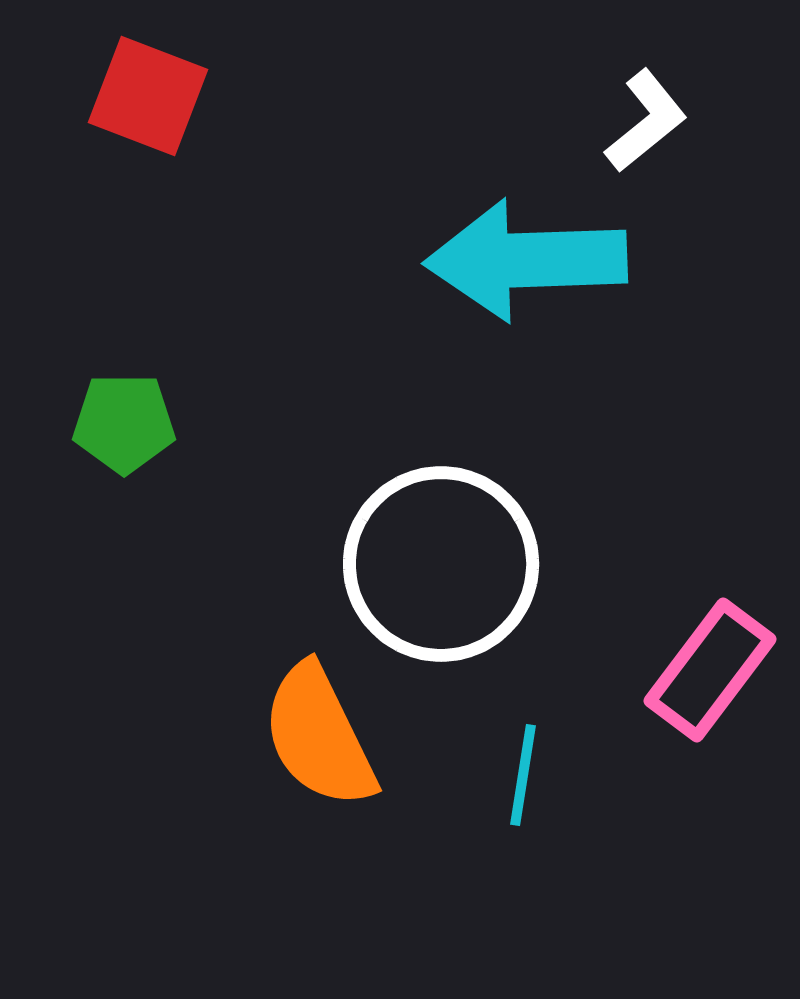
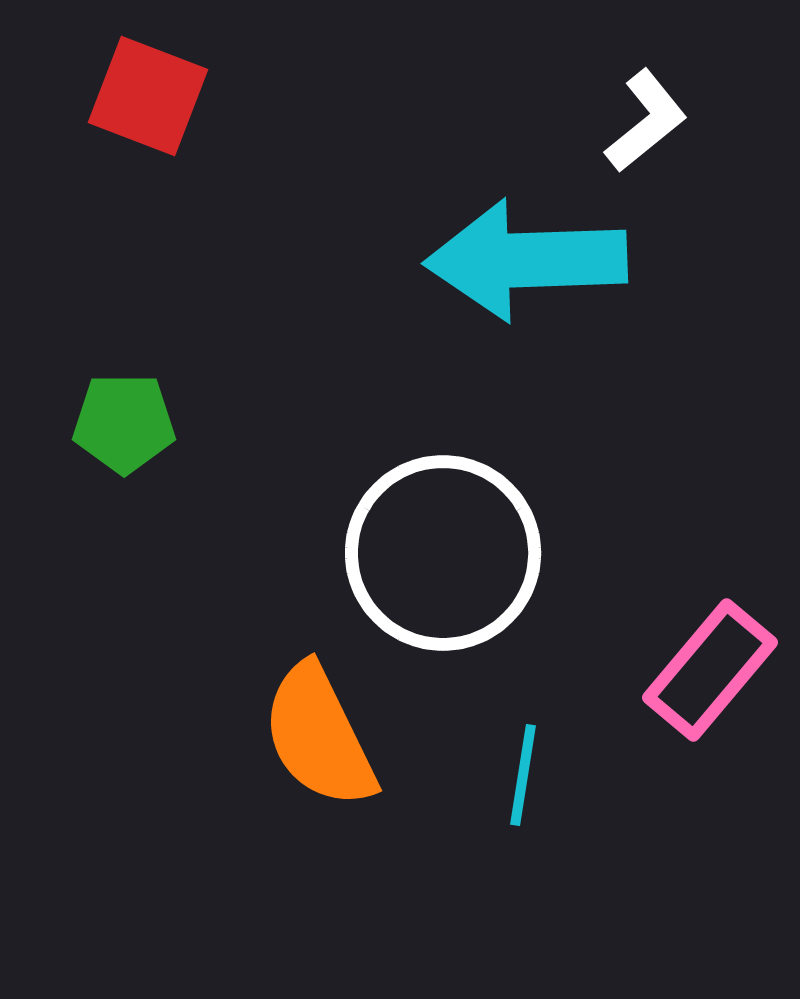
white circle: moved 2 px right, 11 px up
pink rectangle: rotated 3 degrees clockwise
